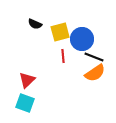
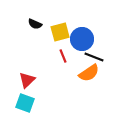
red line: rotated 16 degrees counterclockwise
orange semicircle: moved 6 px left
